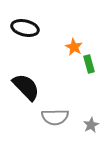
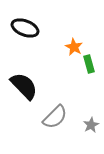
black ellipse: rotated 8 degrees clockwise
black semicircle: moved 2 px left, 1 px up
gray semicircle: rotated 44 degrees counterclockwise
